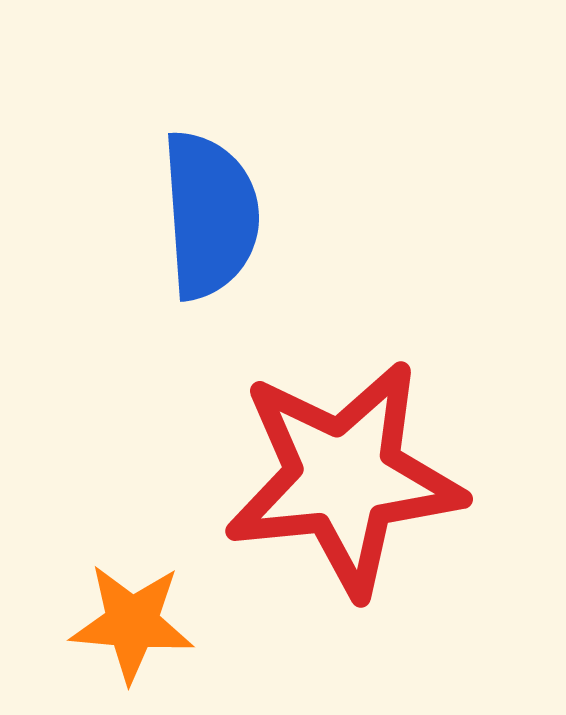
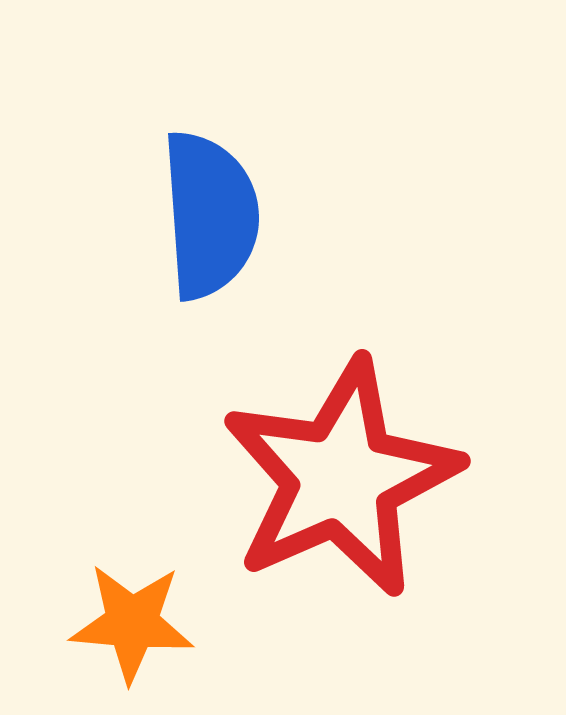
red star: moved 3 px left; rotated 18 degrees counterclockwise
